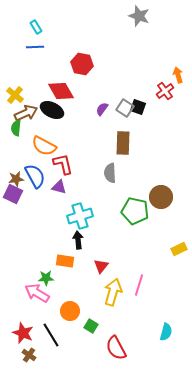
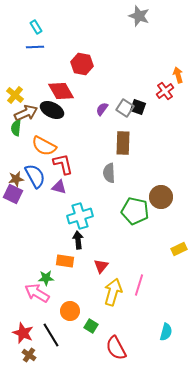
gray semicircle: moved 1 px left
